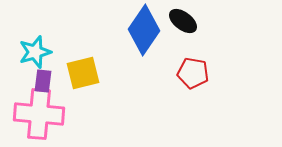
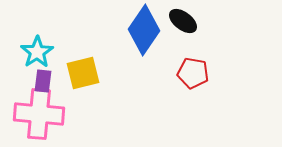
cyan star: moved 2 px right; rotated 16 degrees counterclockwise
